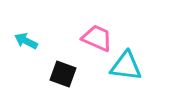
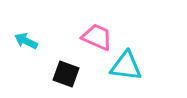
pink trapezoid: moved 1 px up
black square: moved 3 px right
